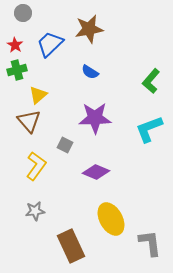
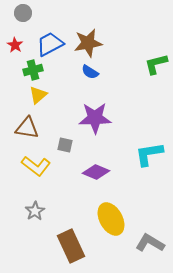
brown star: moved 1 px left, 14 px down
blue trapezoid: rotated 16 degrees clockwise
green cross: moved 16 px right
green L-shape: moved 5 px right, 17 px up; rotated 35 degrees clockwise
brown triangle: moved 2 px left, 7 px down; rotated 40 degrees counterclockwise
cyan L-shape: moved 25 px down; rotated 12 degrees clockwise
gray square: rotated 14 degrees counterclockwise
yellow L-shape: rotated 92 degrees clockwise
gray star: rotated 24 degrees counterclockwise
gray L-shape: rotated 52 degrees counterclockwise
